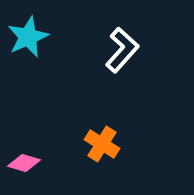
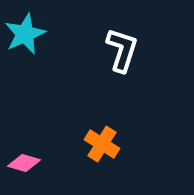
cyan star: moved 3 px left, 3 px up
white L-shape: rotated 24 degrees counterclockwise
